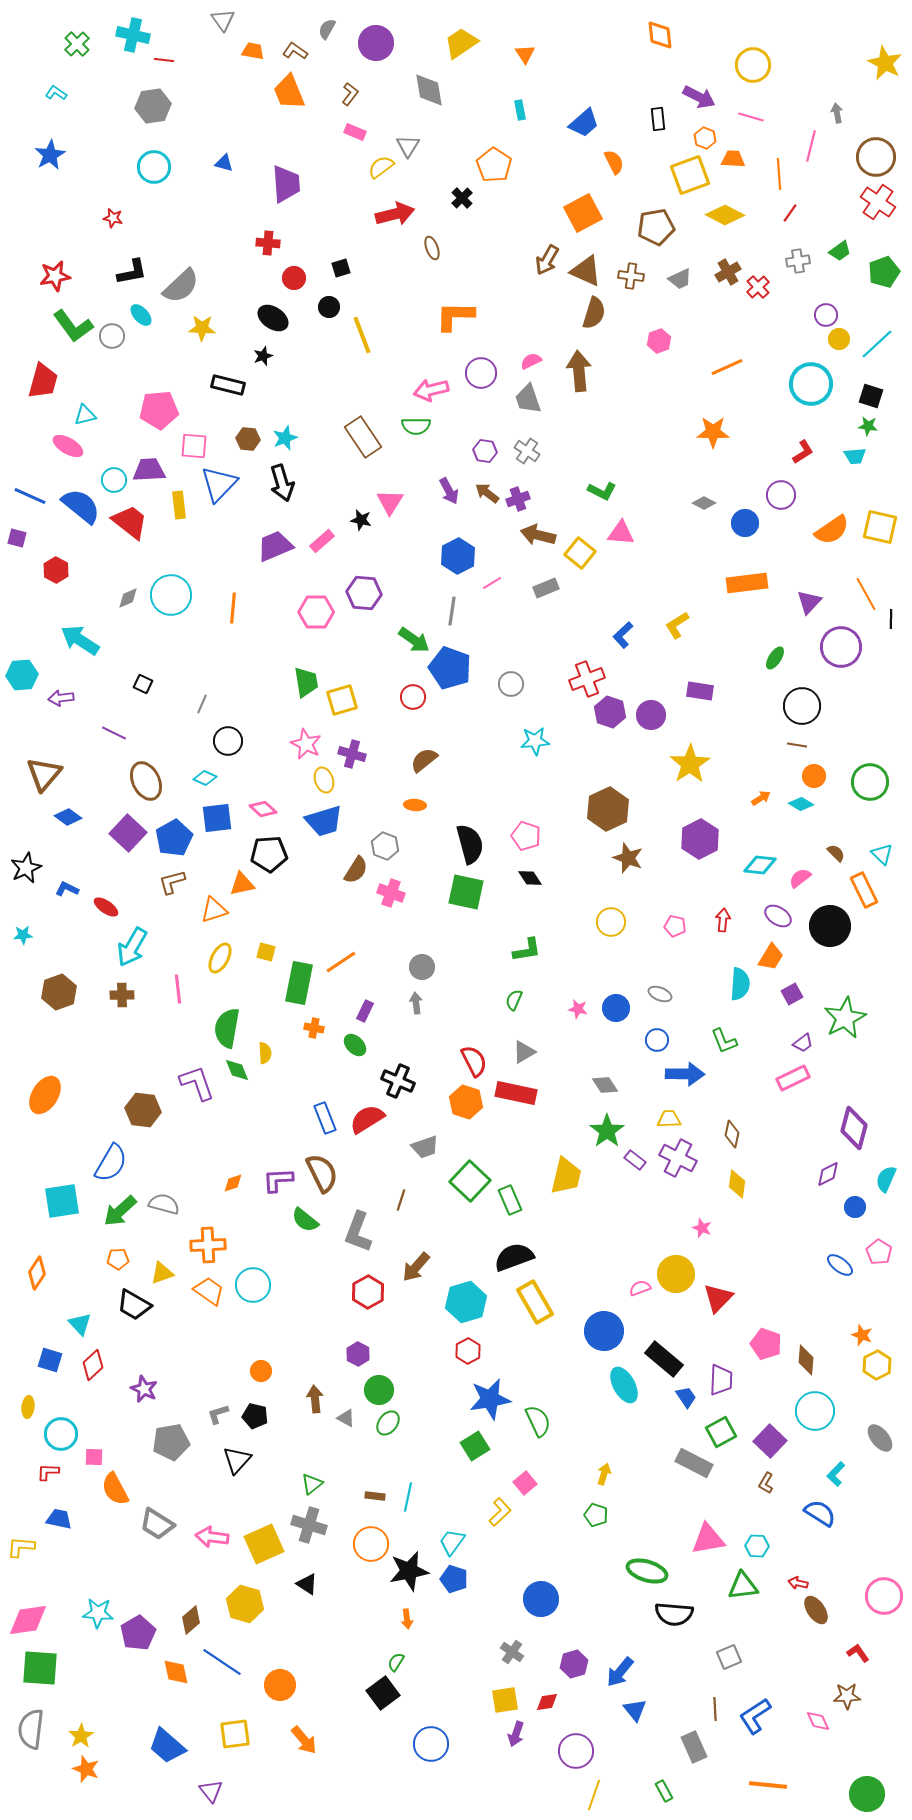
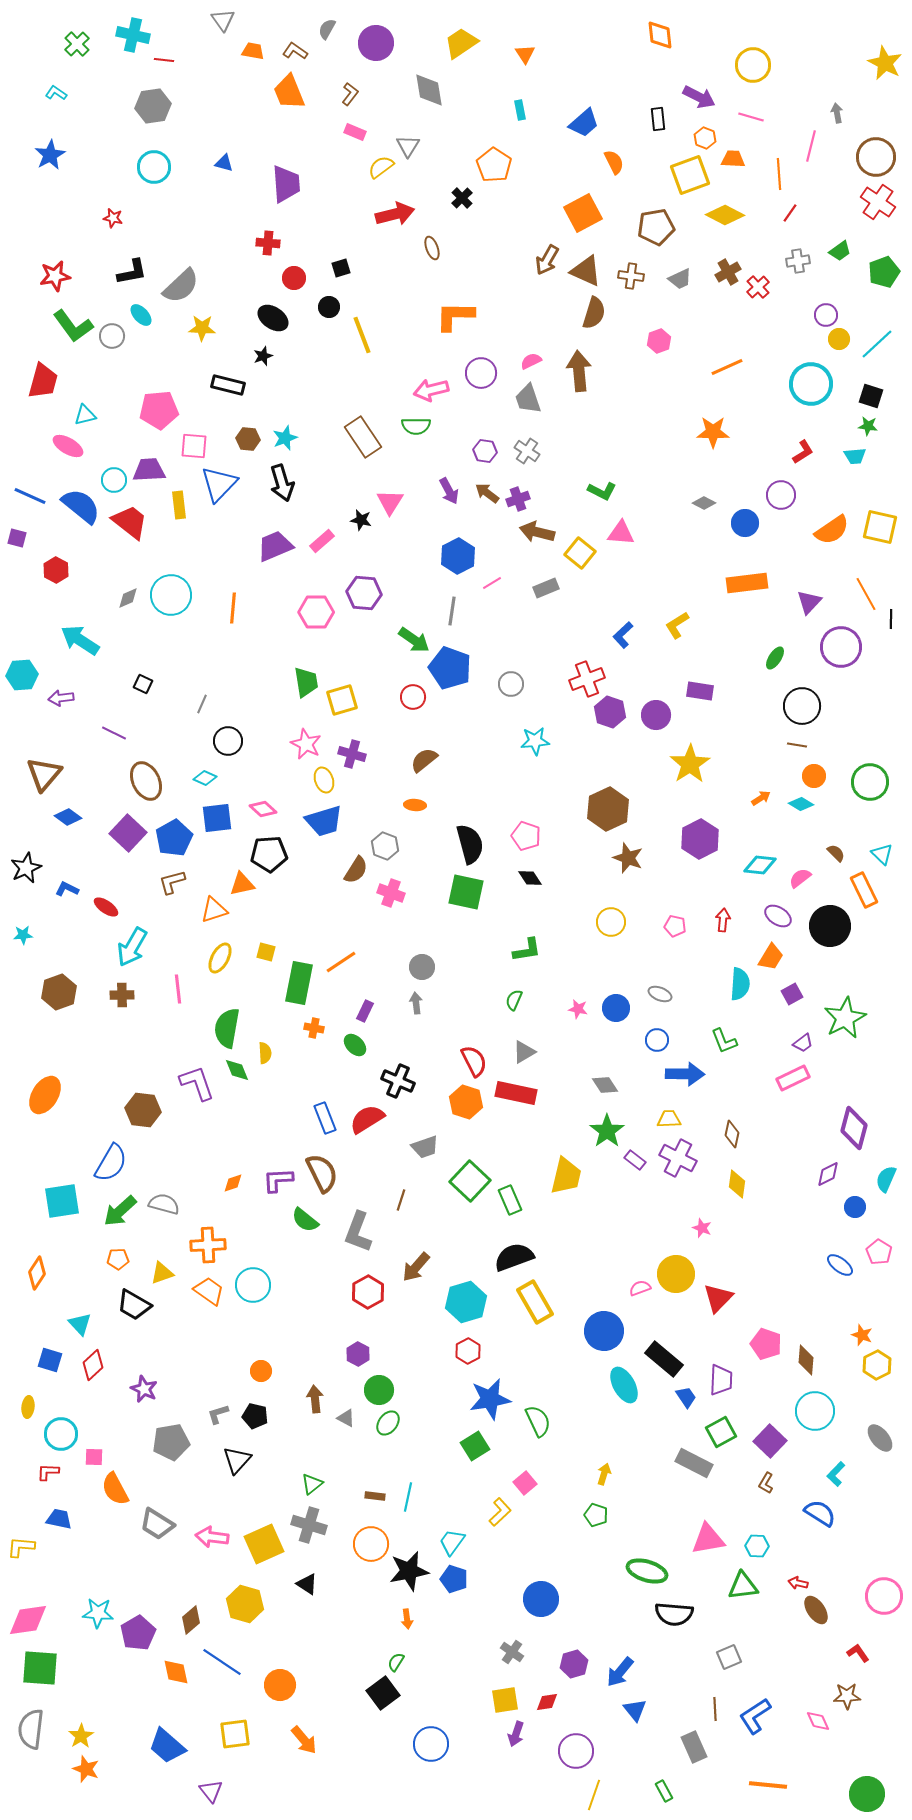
brown arrow at (538, 535): moved 1 px left, 3 px up
purple circle at (651, 715): moved 5 px right
